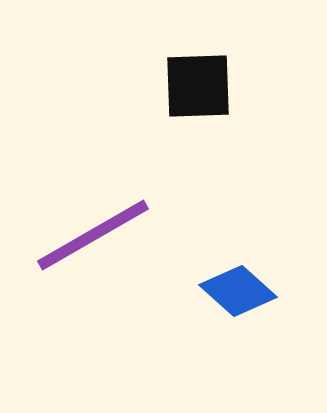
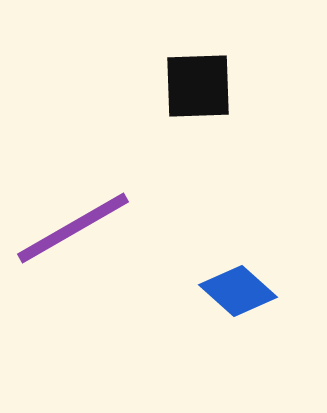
purple line: moved 20 px left, 7 px up
